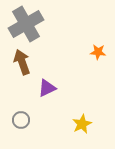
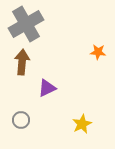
brown arrow: rotated 25 degrees clockwise
